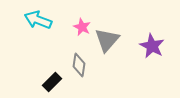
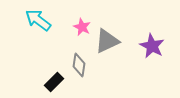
cyan arrow: rotated 16 degrees clockwise
gray triangle: moved 1 px down; rotated 24 degrees clockwise
black rectangle: moved 2 px right
